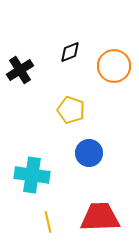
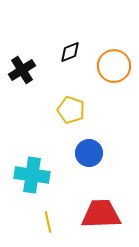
black cross: moved 2 px right
red trapezoid: moved 1 px right, 3 px up
